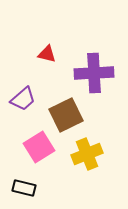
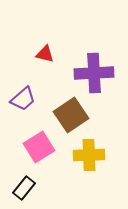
red triangle: moved 2 px left
brown square: moved 5 px right; rotated 8 degrees counterclockwise
yellow cross: moved 2 px right, 1 px down; rotated 20 degrees clockwise
black rectangle: rotated 65 degrees counterclockwise
